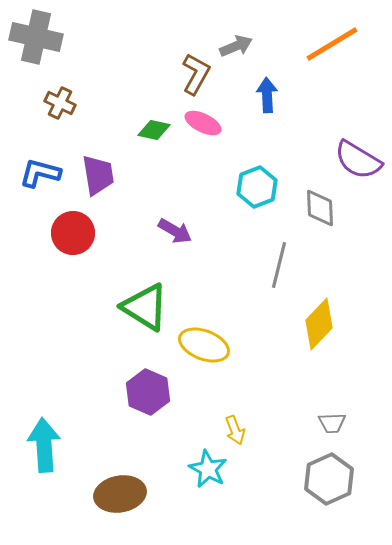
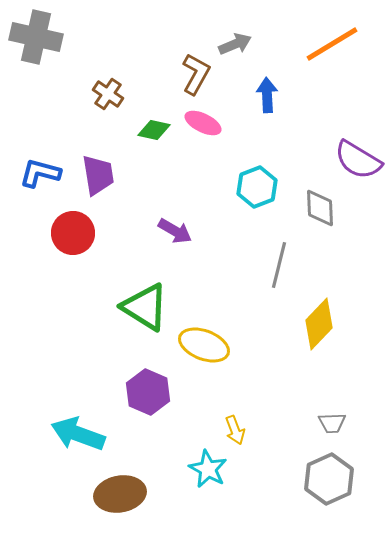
gray arrow: moved 1 px left, 2 px up
brown cross: moved 48 px right, 9 px up; rotated 8 degrees clockwise
cyan arrow: moved 34 px right, 11 px up; rotated 66 degrees counterclockwise
